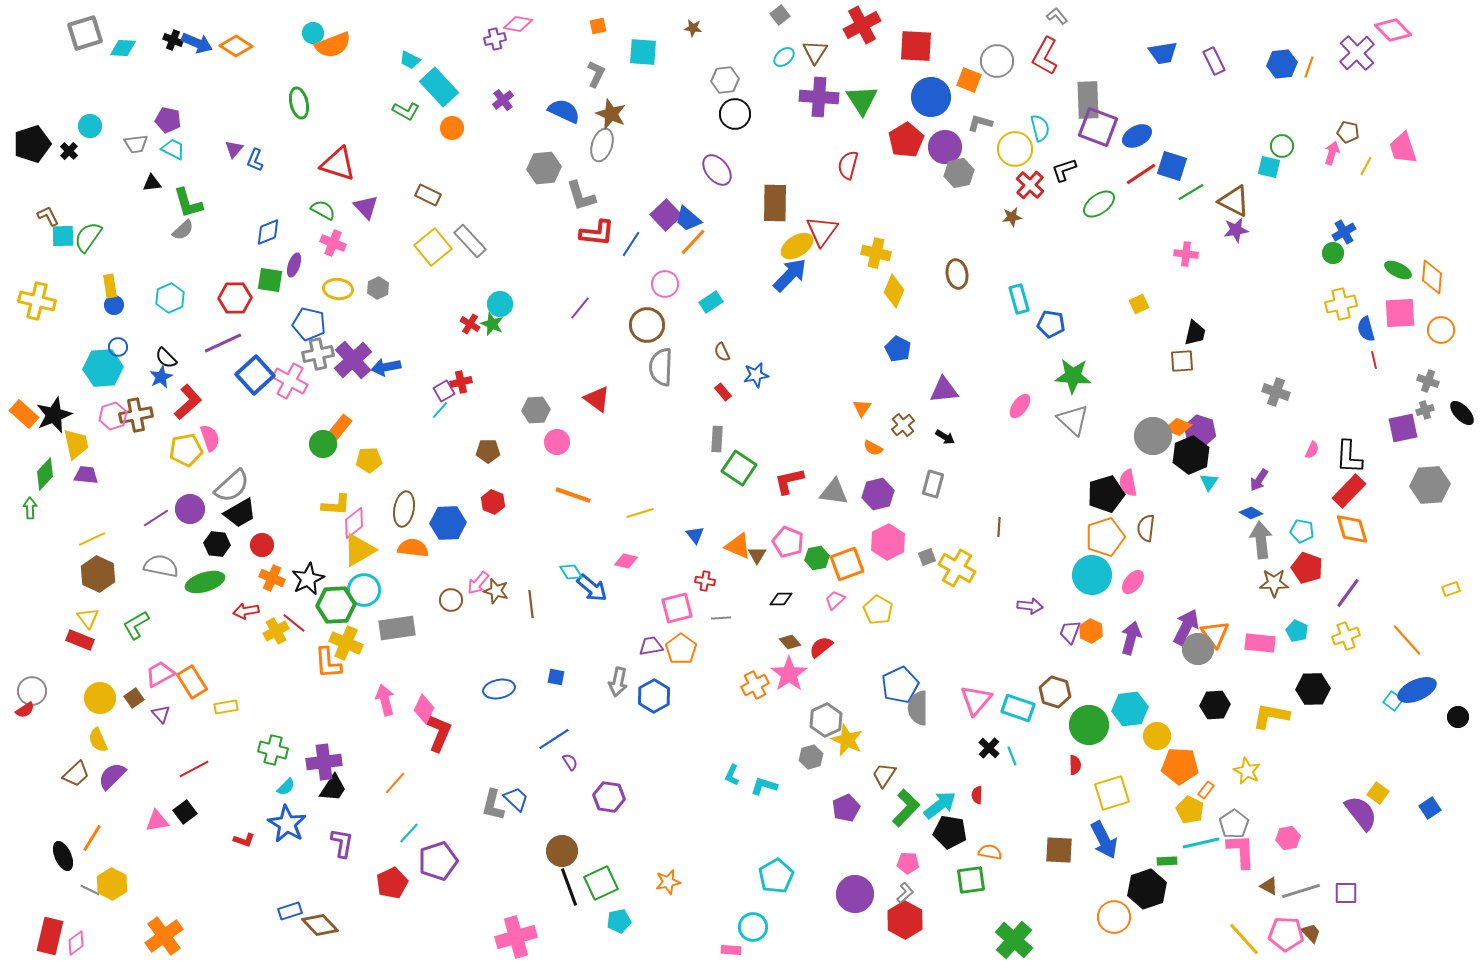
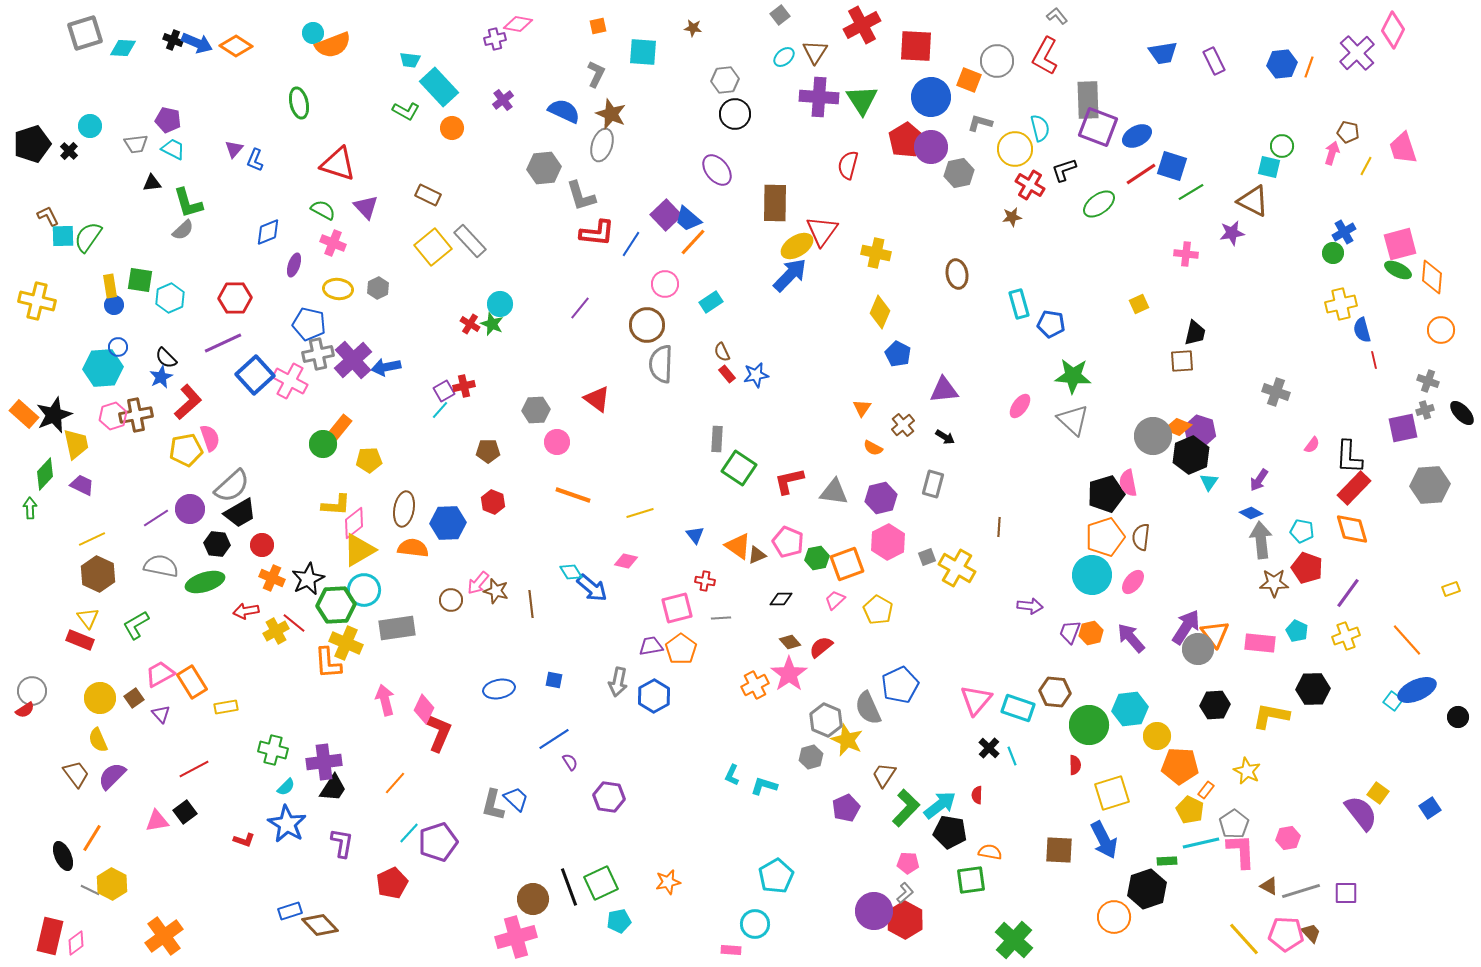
pink diamond at (1393, 30): rotated 72 degrees clockwise
cyan trapezoid at (410, 60): rotated 20 degrees counterclockwise
purple circle at (945, 147): moved 14 px left
red cross at (1030, 185): rotated 12 degrees counterclockwise
brown triangle at (1234, 201): moved 19 px right
purple star at (1236, 230): moved 4 px left, 3 px down
green square at (270, 280): moved 130 px left
yellow diamond at (894, 291): moved 14 px left, 21 px down
cyan rectangle at (1019, 299): moved 5 px down
pink square at (1400, 313): moved 69 px up; rotated 12 degrees counterclockwise
blue semicircle at (1366, 329): moved 4 px left, 1 px down
blue pentagon at (898, 349): moved 5 px down
gray semicircle at (661, 367): moved 3 px up
red cross at (461, 382): moved 3 px right, 4 px down
red rectangle at (723, 392): moved 4 px right, 18 px up
pink semicircle at (1312, 450): moved 5 px up; rotated 12 degrees clockwise
purple trapezoid at (86, 475): moved 4 px left, 10 px down; rotated 20 degrees clockwise
red rectangle at (1349, 491): moved 5 px right, 3 px up
purple hexagon at (878, 494): moved 3 px right, 4 px down
brown semicircle at (1146, 528): moved 5 px left, 9 px down
orange triangle at (738, 546): rotated 12 degrees clockwise
brown triangle at (757, 555): rotated 36 degrees clockwise
purple arrow at (1186, 627): rotated 6 degrees clockwise
orange hexagon at (1091, 631): moved 2 px down; rotated 20 degrees clockwise
purple arrow at (1131, 638): rotated 56 degrees counterclockwise
blue square at (556, 677): moved 2 px left, 3 px down
brown hexagon at (1055, 692): rotated 12 degrees counterclockwise
gray semicircle at (918, 708): moved 50 px left; rotated 24 degrees counterclockwise
gray hexagon at (826, 720): rotated 12 degrees counterclockwise
brown trapezoid at (76, 774): rotated 84 degrees counterclockwise
brown circle at (562, 851): moved 29 px left, 48 px down
purple pentagon at (438, 861): moved 19 px up
purple circle at (855, 894): moved 19 px right, 17 px down
cyan circle at (753, 927): moved 2 px right, 3 px up
